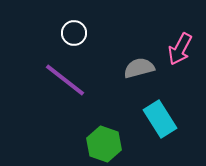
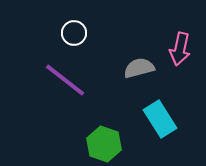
pink arrow: rotated 16 degrees counterclockwise
